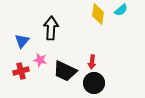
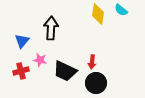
cyan semicircle: rotated 80 degrees clockwise
black circle: moved 2 px right
